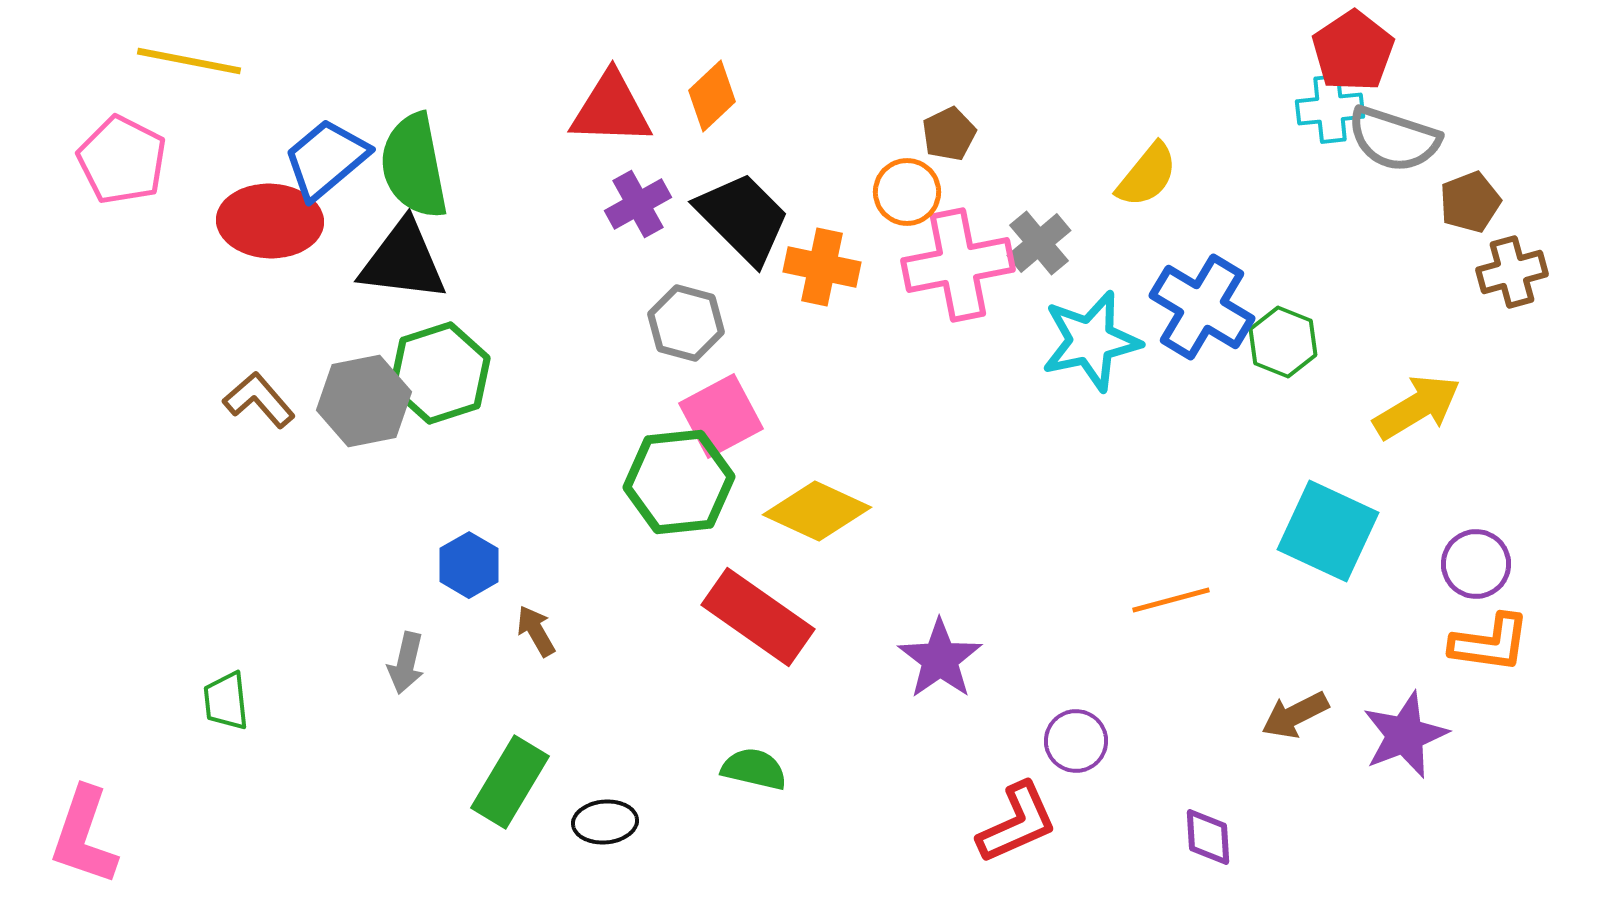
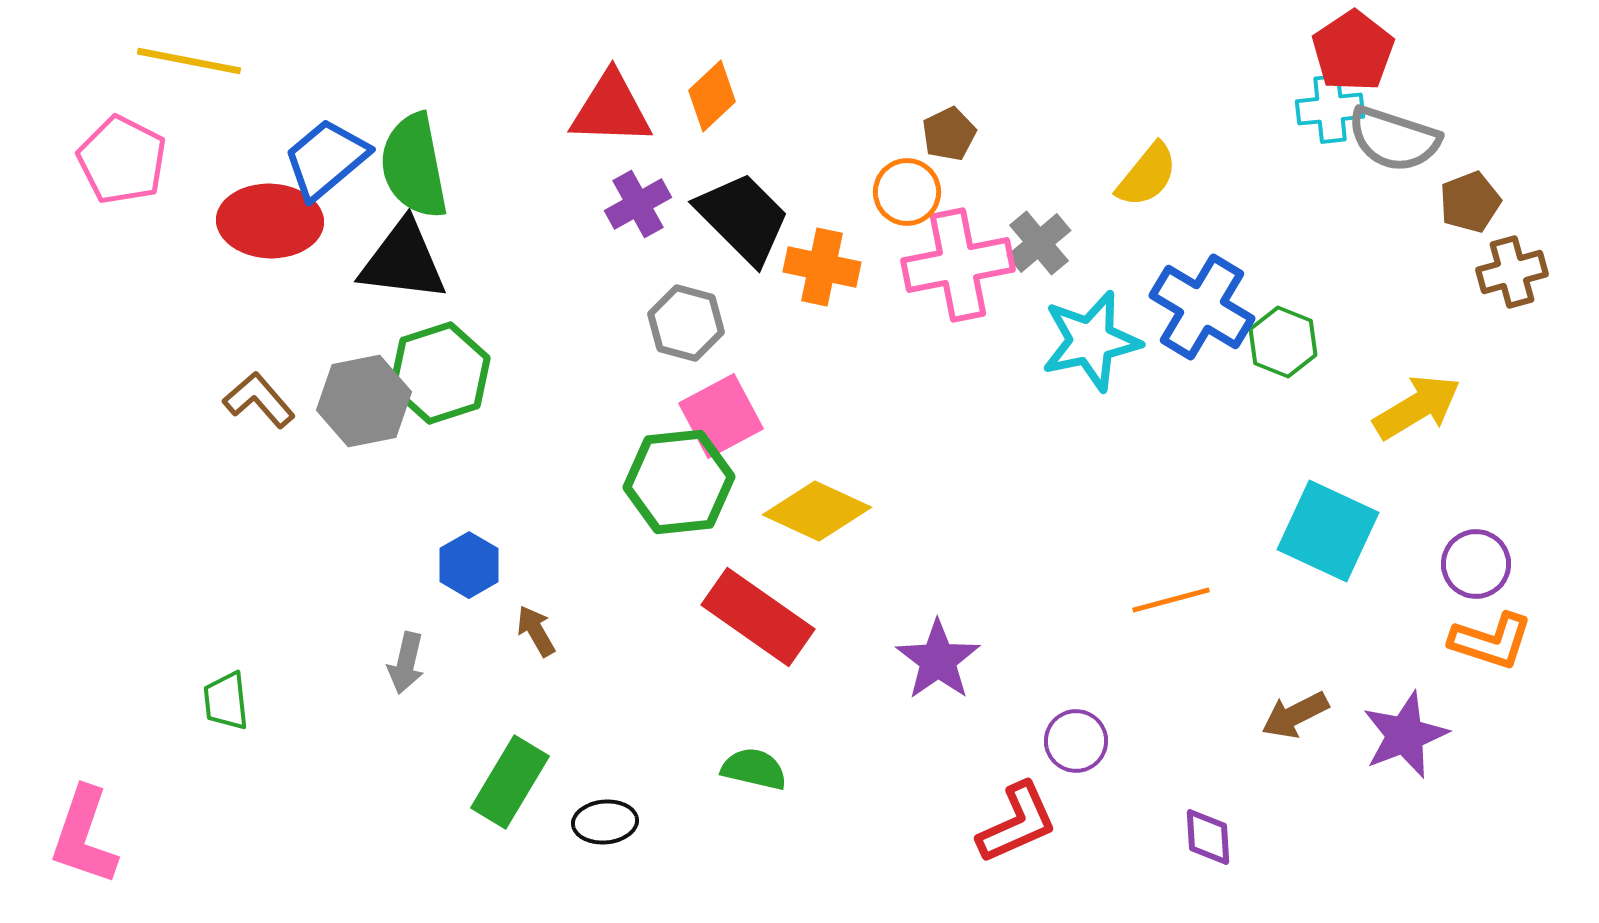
orange L-shape at (1490, 643): moved 1 px right, 2 px up; rotated 10 degrees clockwise
purple star at (940, 659): moved 2 px left, 1 px down
